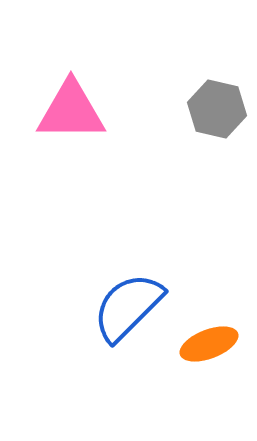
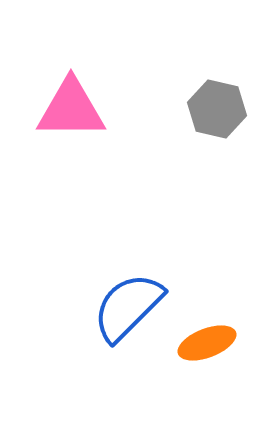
pink triangle: moved 2 px up
orange ellipse: moved 2 px left, 1 px up
